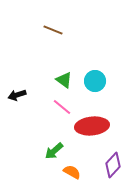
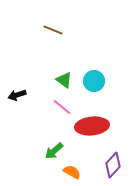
cyan circle: moved 1 px left
